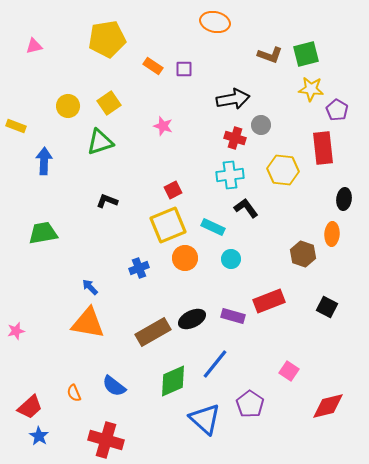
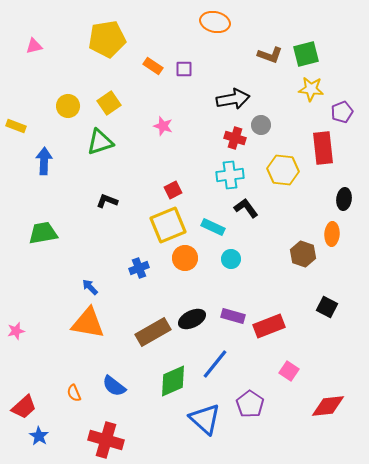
purple pentagon at (337, 110): moved 5 px right, 2 px down; rotated 20 degrees clockwise
red rectangle at (269, 301): moved 25 px down
red diamond at (328, 406): rotated 8 degrees clockwise
red trapezoid at (30, 407): moved 6 px left
